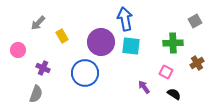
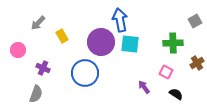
blue arrow: moved 5 px left, 1 px down
cyan square: moved 1 px left, 2 px up
black semicircle: moved 2 px right
